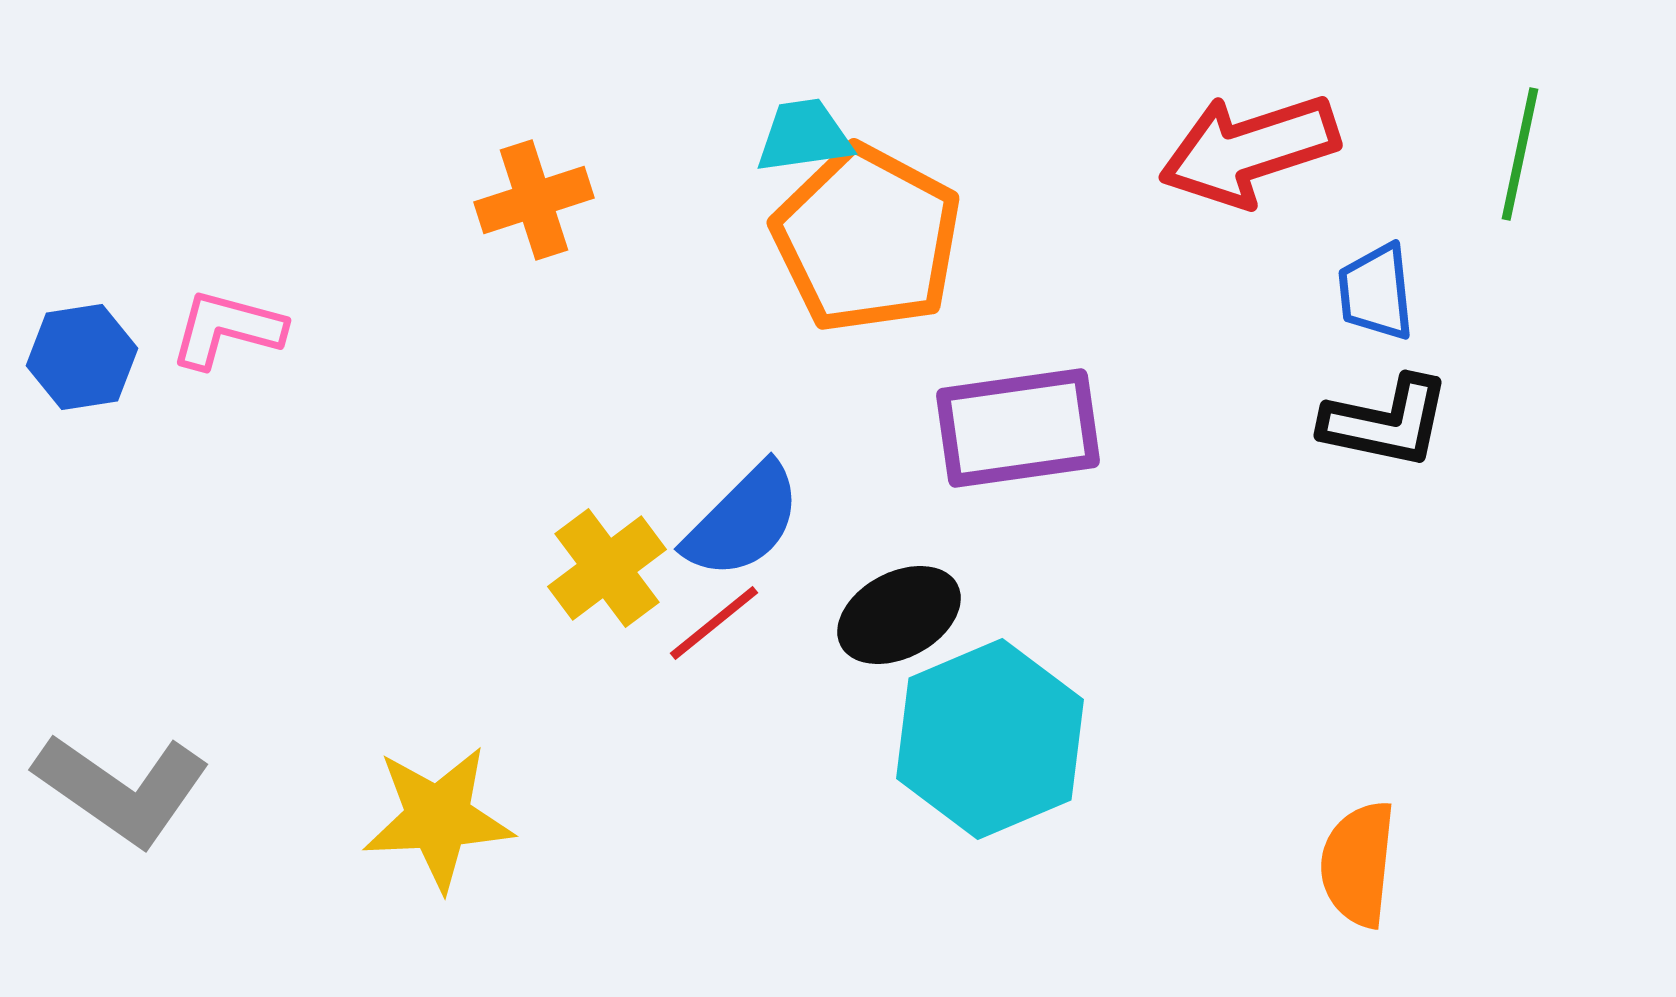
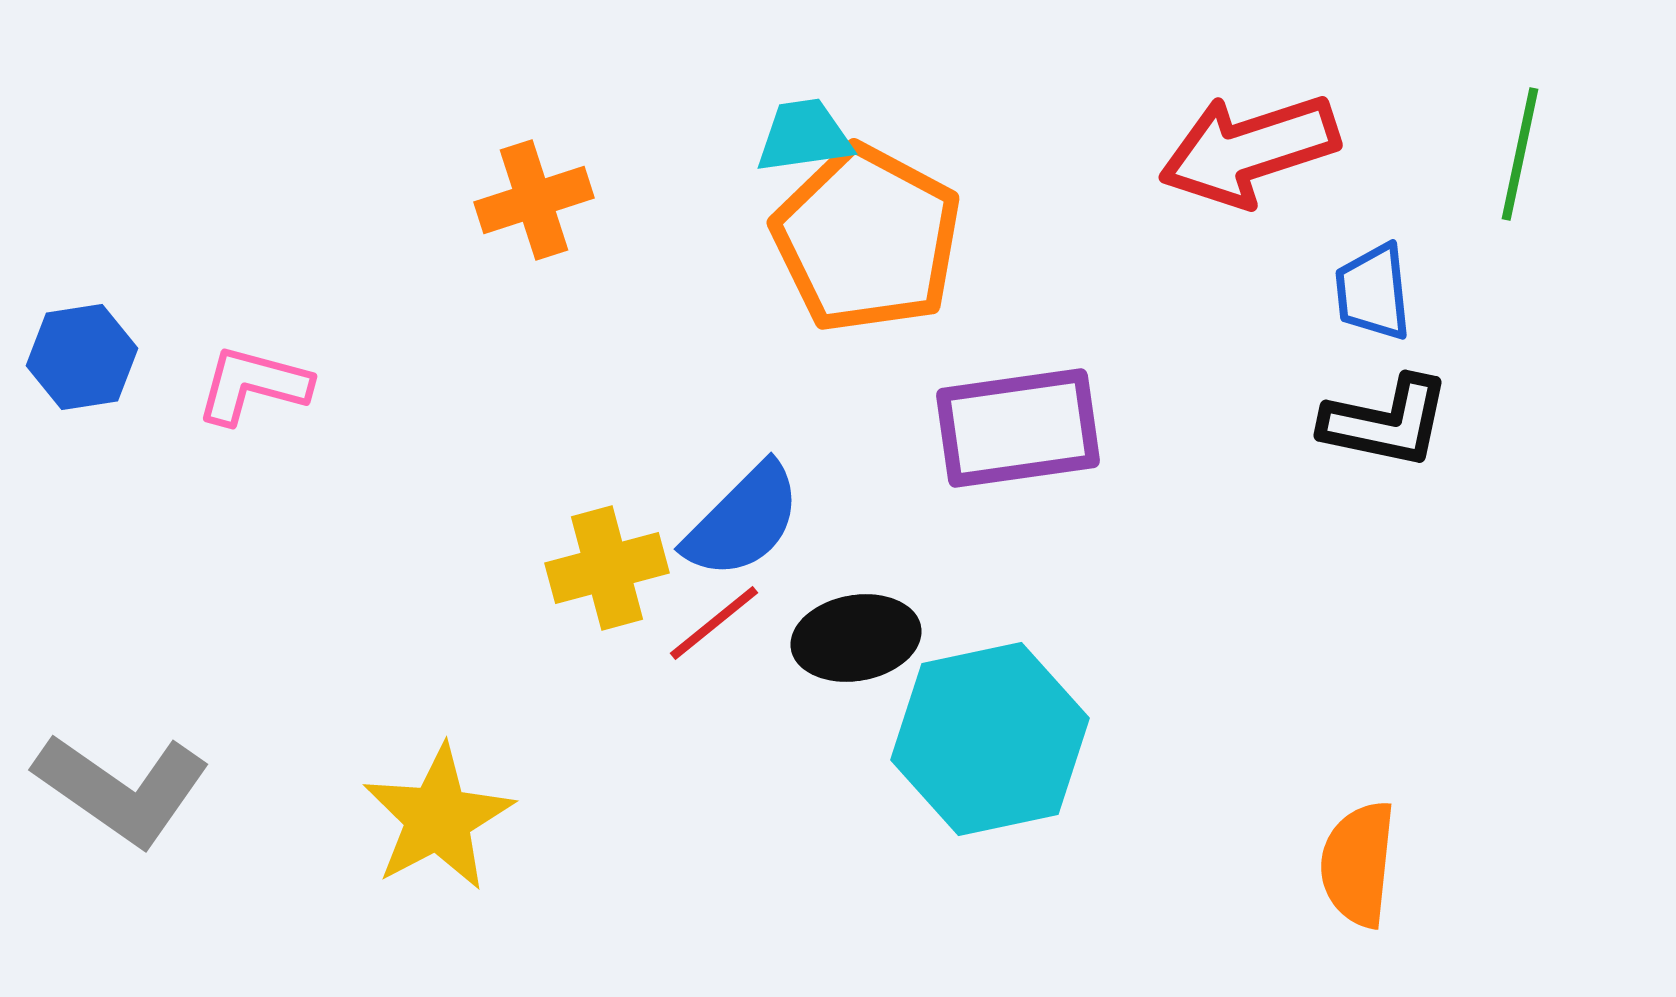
blue trapezoid: moved 3 px left
pink L-shape: moved 26 px right, 56 px down
yellow cross: rotated 22 degrees clockwise
black ellipse: moved 43 px left, 23 px down; rotated 18 degrees clockwise
cyan hexagon: rotated 11 degrees clockwise
yellow star: rotated 25 degrees counterclockwise
